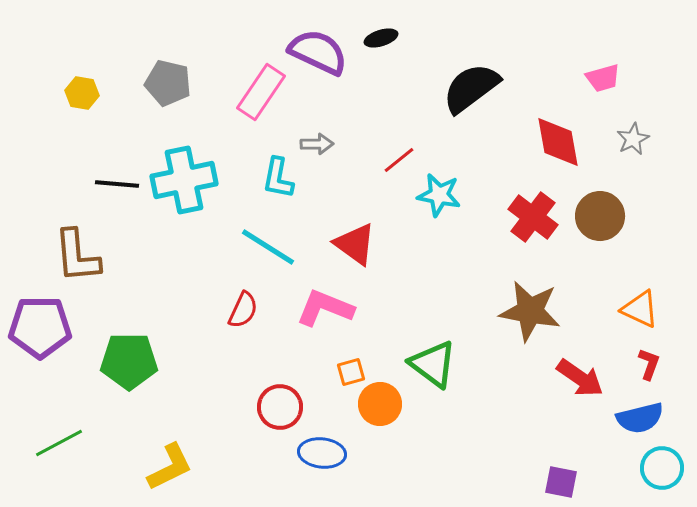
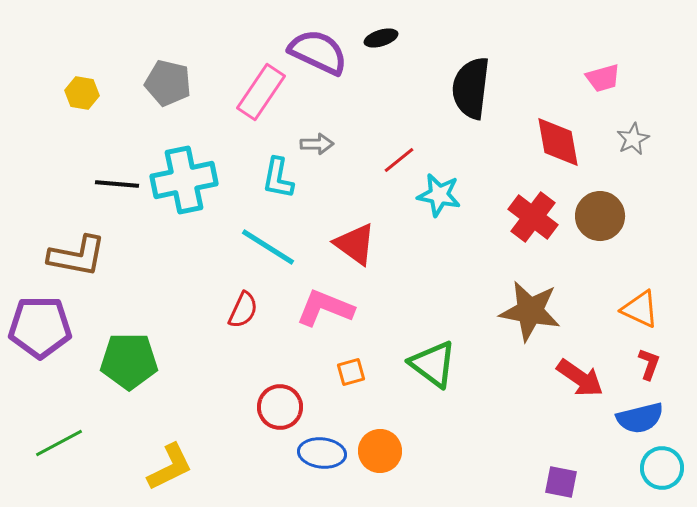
black semicircle: rotated 46 degrees counterclockwise
brown L-shape: rotated 74 degrees counterclockwise
orange circle: moved 47 px down
